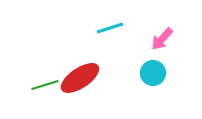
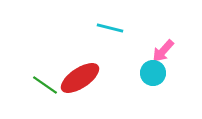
cyan line: rotated 32 degrees clockwise
pink arrow: moved 1 px right, 12 px down
green line: rotated 52 degrees clockwise
